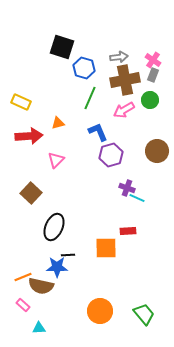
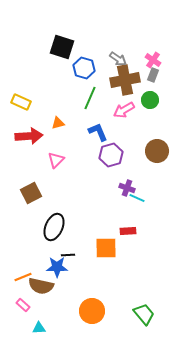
gray arrow: moved 1 px left, 2 px down; rotated 42 degrees clockwise
brown square: rotated 20 degrees clockwise
orange circle: moved 8 px left
